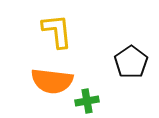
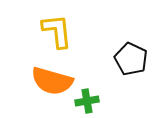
black pentagon: moved 3 px up; rotated 12 degrees counterclockwise
orange semicircle: rotated 9 degrees clockwise
